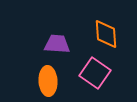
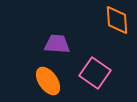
orange diamond: moved 11 px right, 14 px up
orange ellipse: rotated 32 degrees counterclockwise
